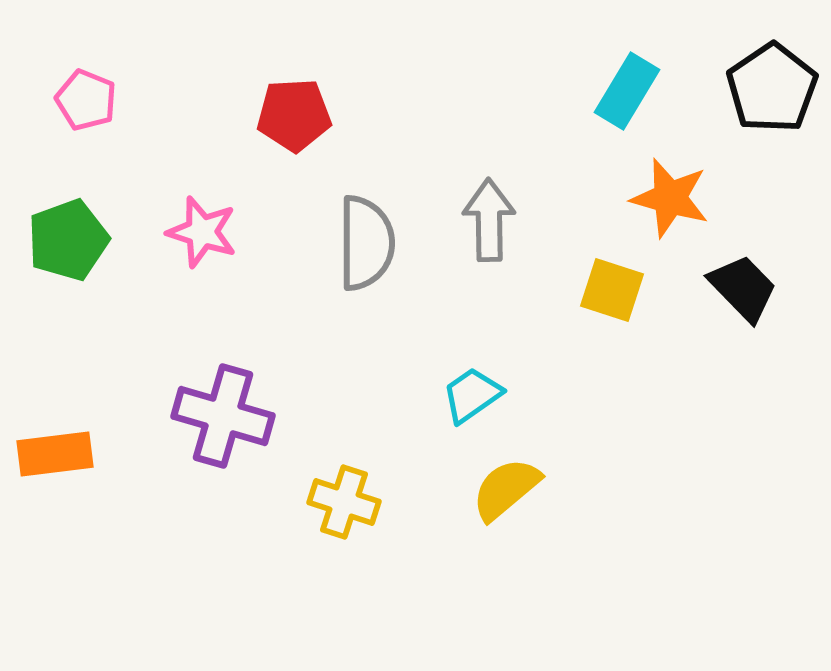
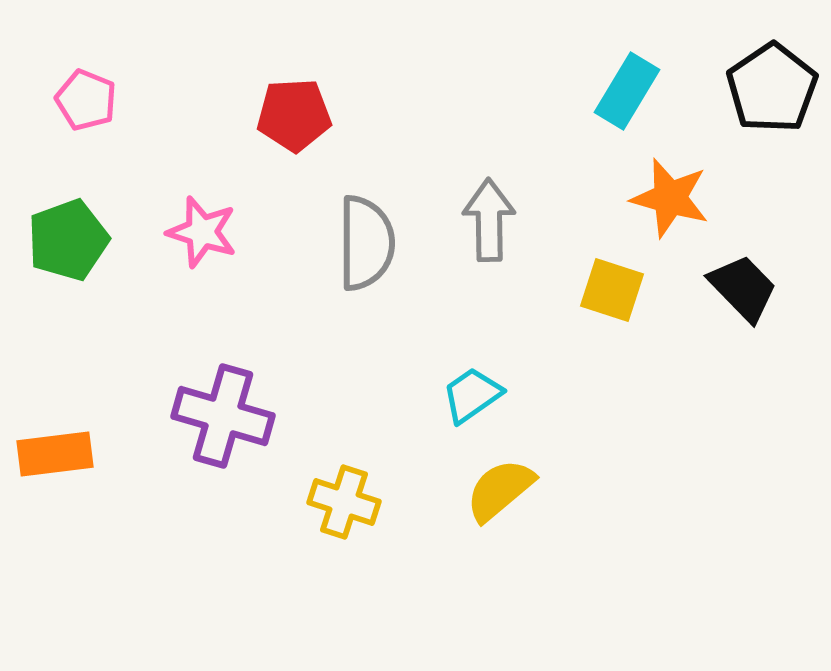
yellow semicircle: moved 6 px left, 1 px down
